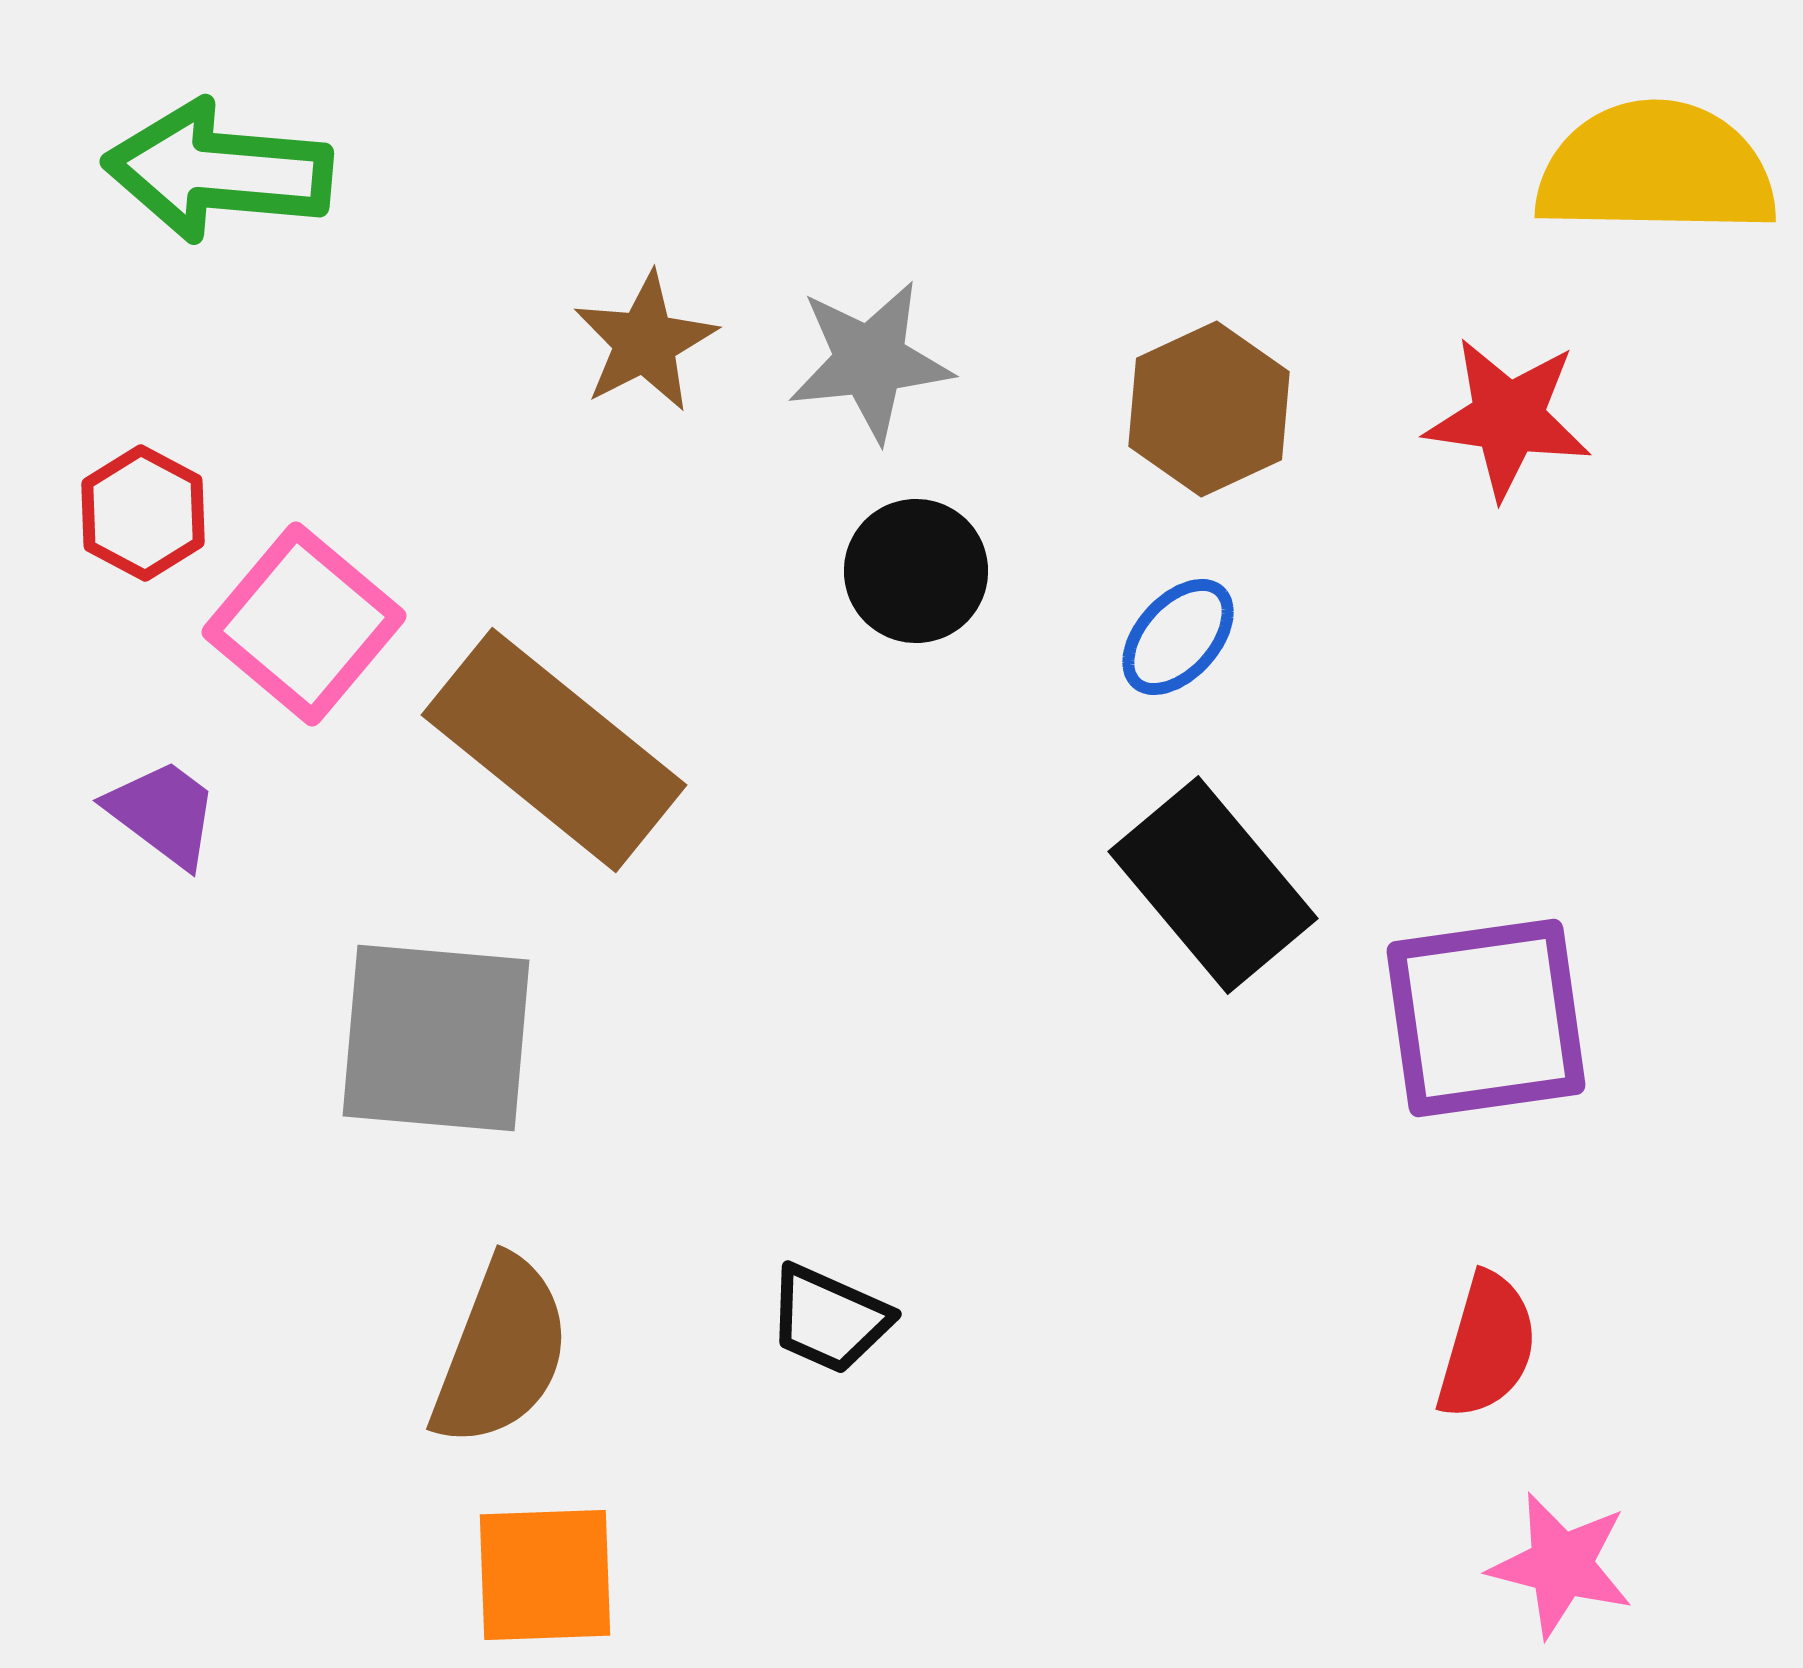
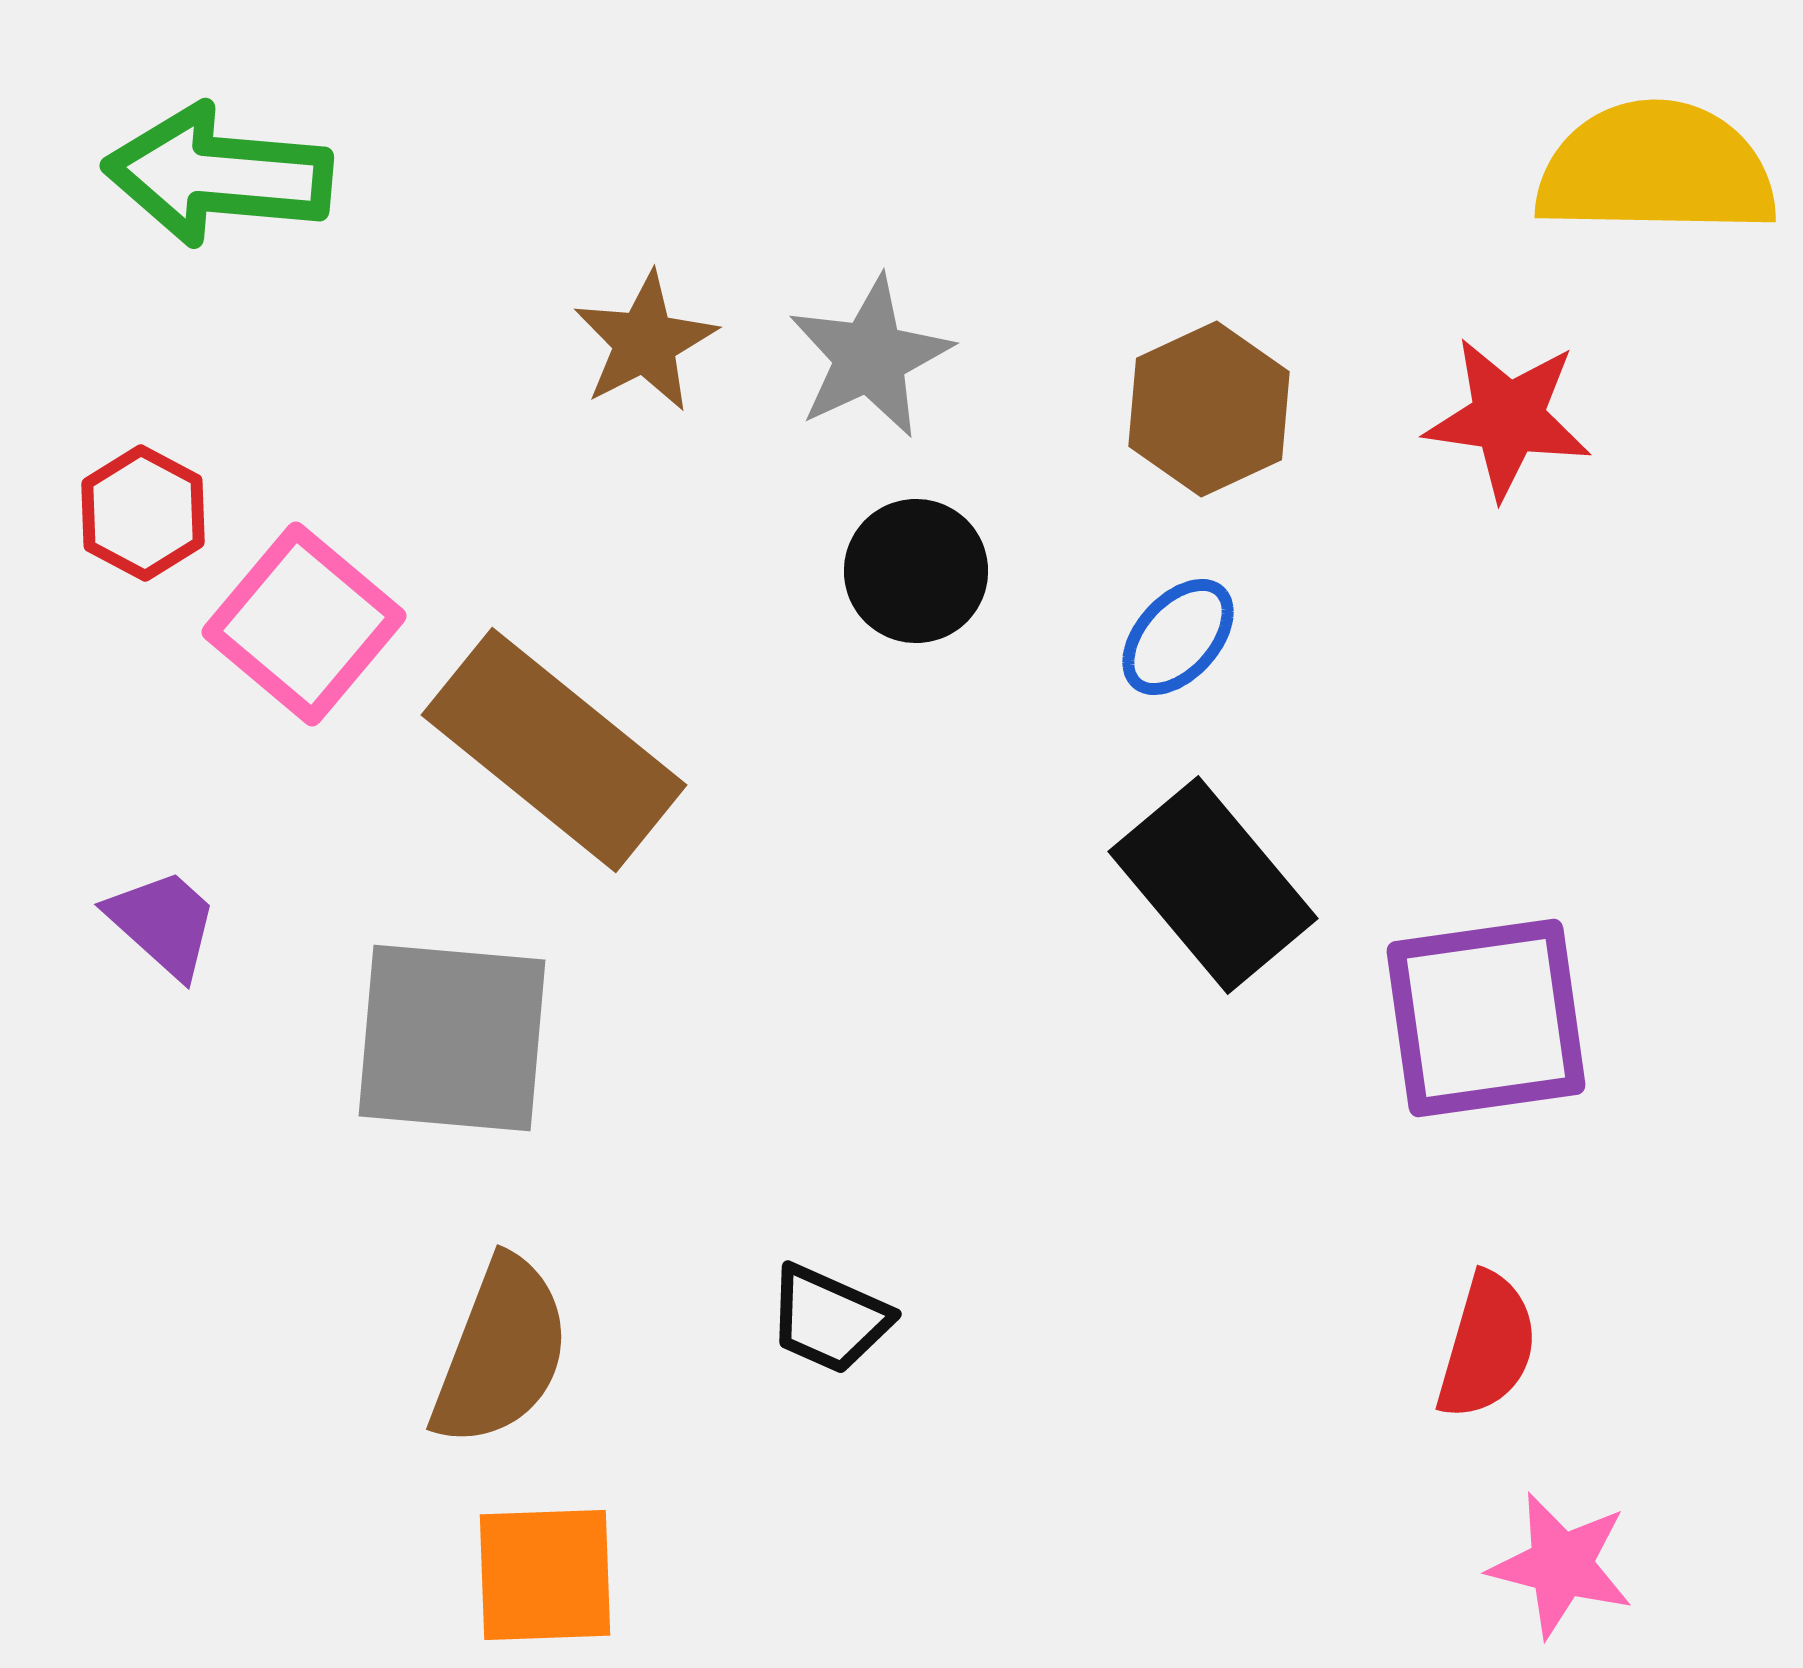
green arrow: moved 4 px down
gray star: moved 4 px up; rotated 19 degrees counterclockwise
purple trapezoid: moved 110 px down; rotated 5 degrees clockwise
gray square: moved 16 px right
